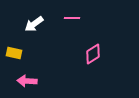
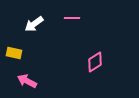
pink diamond: moved 2 px right, 8 px down
pink arrow: rotated 24 degrees clockwise
